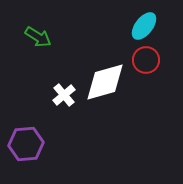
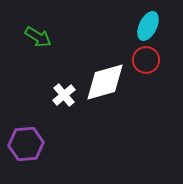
cyan ellipse: moved 4 px right; rotated 12 degrees counterclockwise
